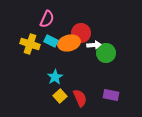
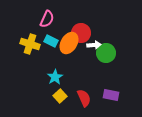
orange ellipse: rotated 45 degrees counterclockwise
red semicircle: moved 4 px right
